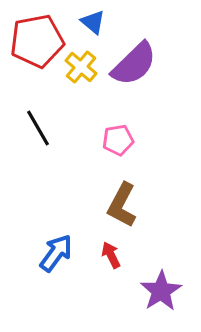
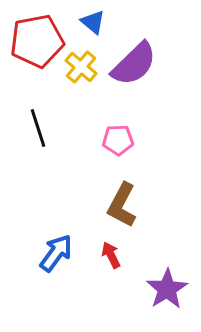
black line: rotated 12 degrees clockwise
pink pentagon: rotated 8 degrees clockwise
purple star: moved 6 px right, 2 px up
